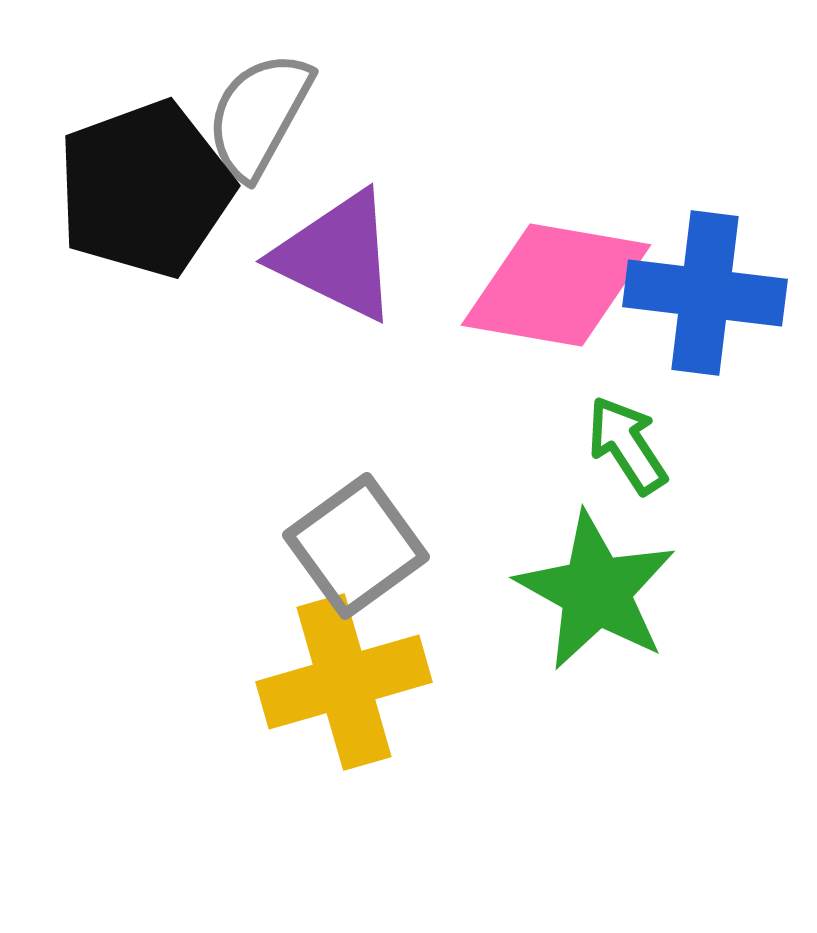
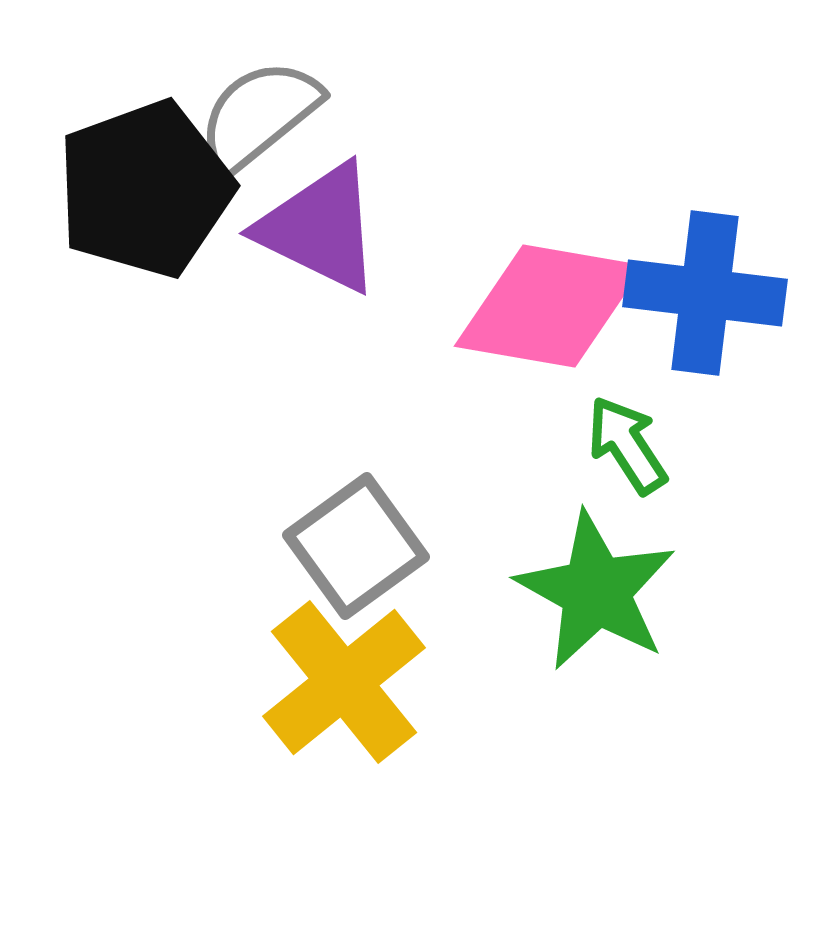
gray semicircle: rotated 22 degrees clockwise
purple triangle: moved 17 px left, 28 px up
pink diamond: moved 7 px left, 21 px down
yellow cross: rotated 23 degrees counterclockwise
